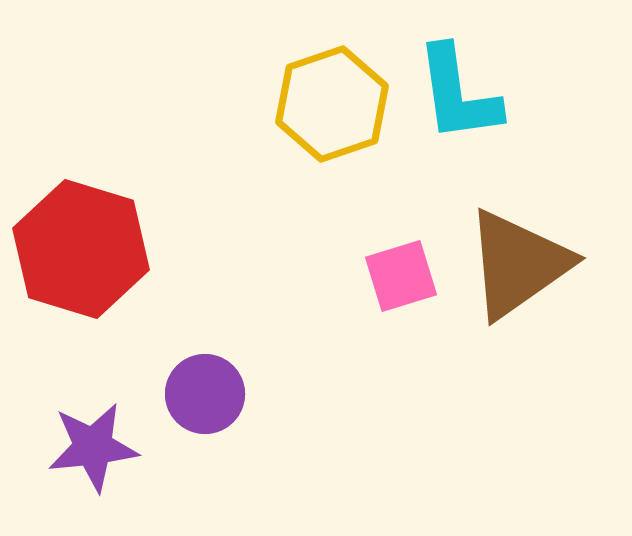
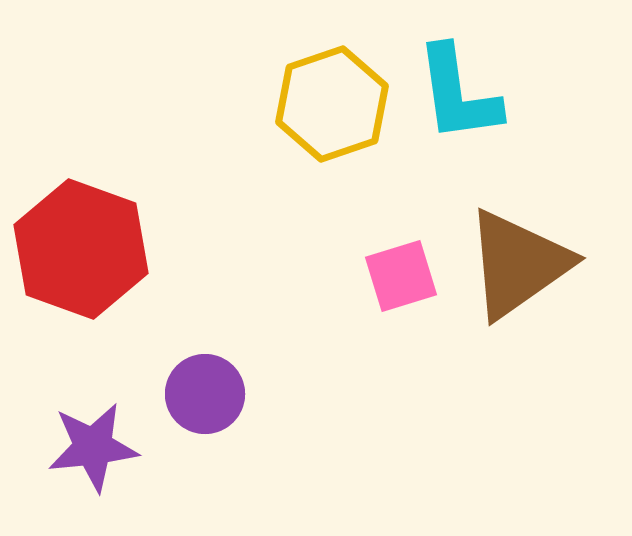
red hexagon: rotated 3 degrees clockwise
